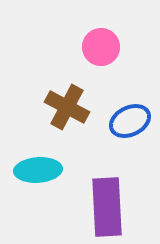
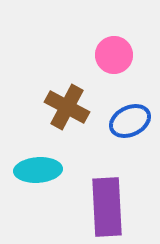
pink circle: moved 13 px right, 8 px down
